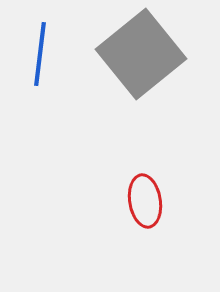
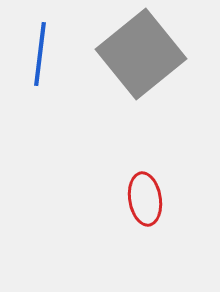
red ellipse: moved 2 px up
